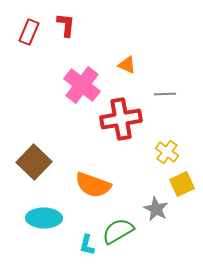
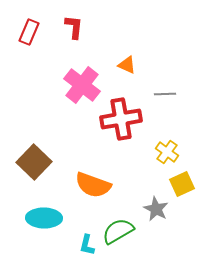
red L-shape: moved 8 px right, 2 px down
